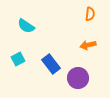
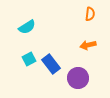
cyan semicircle: moved 1 px right, 1 px down; rotated 66 degrees counterclockwise
cyan square: moved 11 px right
